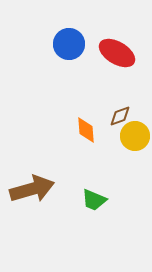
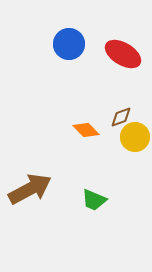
red ellipse: moved 6 px right, 1 px down
brown diamond: moved 1 px right, 1 px down
orange diamond: rotated 40 degrees counterclockwise
yellow circle: moved 1 px down
brown arrow: moved 2 px left; rotated 12 degrees counterclockwise
